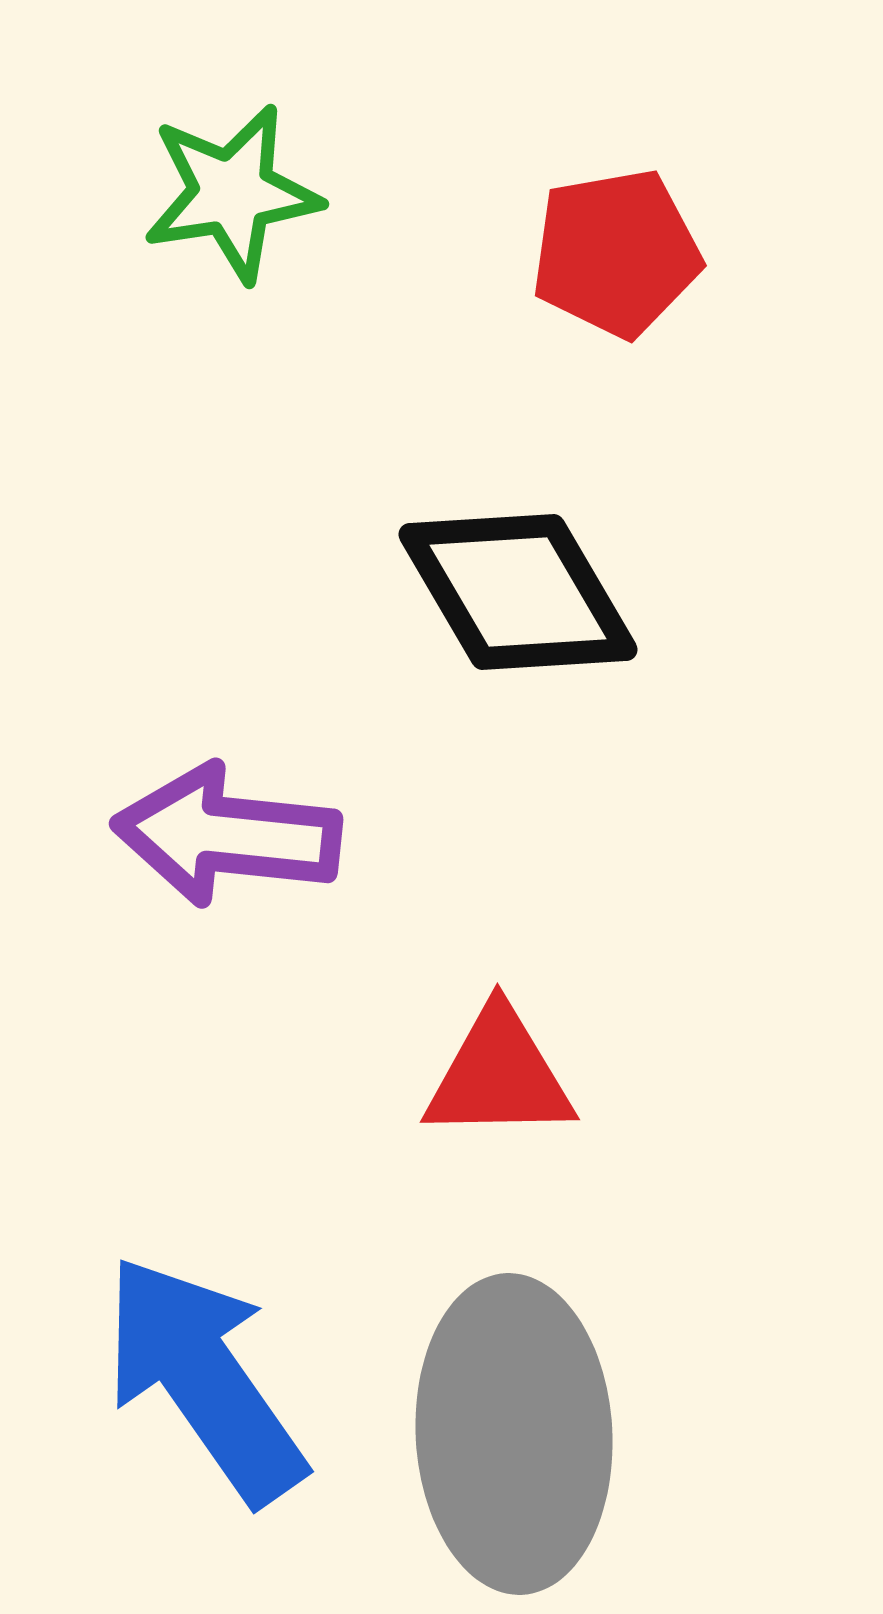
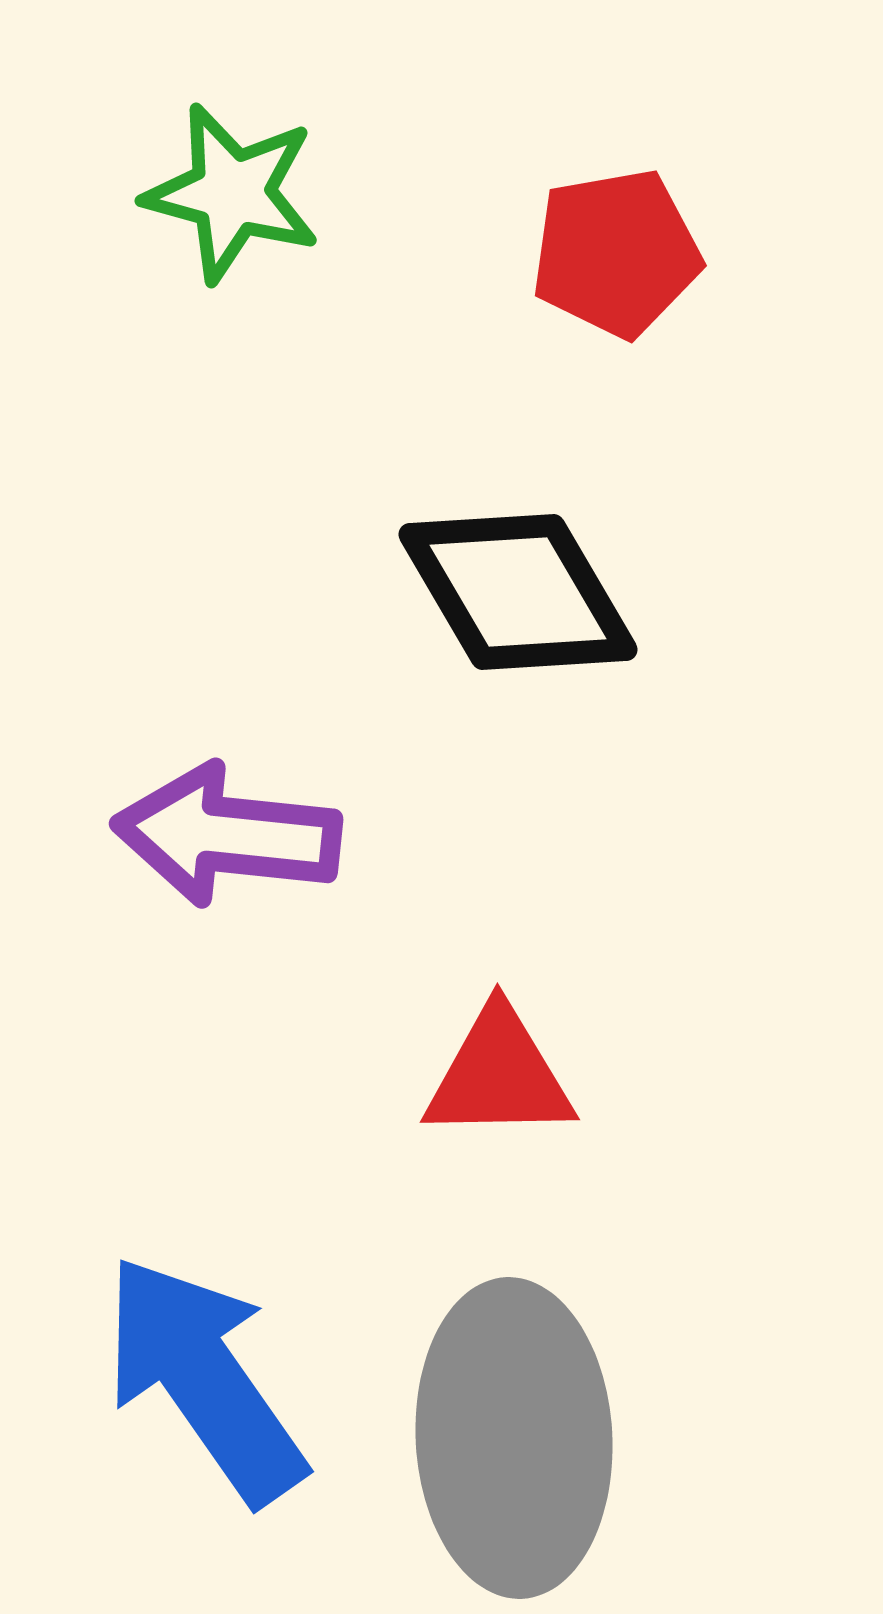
green star: rotated 24 degrees clockwise
gray ellipse: moved 4 px down
